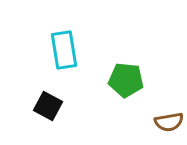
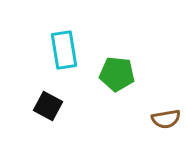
green pentagon: moved 9 px left, 6 px up
brown semicircle: moved 3 px left, 3 px up
